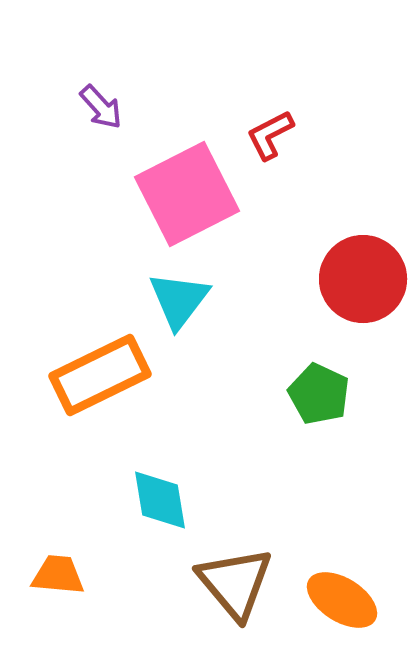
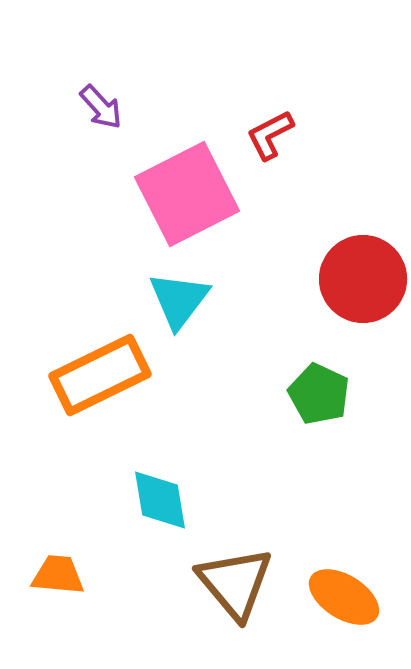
orange ellipse: moved 2 px right, 3 px up
